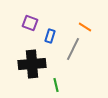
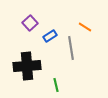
purple square: rotated 28 degrees clockwise
blue rectangle: rotated 40 degrees clockwise
gray line: moved 2 px left, 1 px up; rotated 35 degrees counterclockwise
black cross: moved 5 px left, 2 px down
